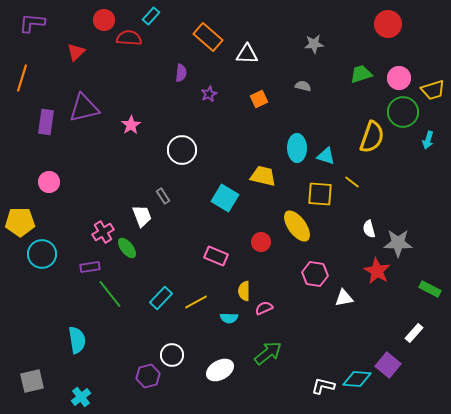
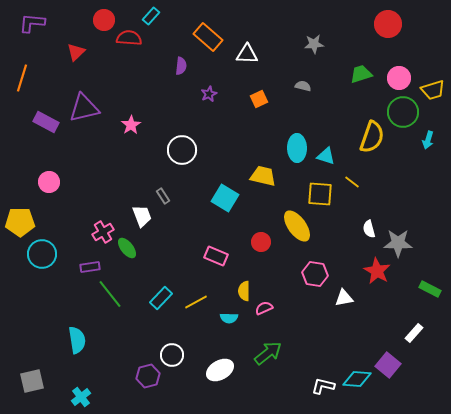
purple semicircle at (181, 73): moved 7 px up
purple rectangle at (46, 122): rotated 70 degrees counterclockwise
